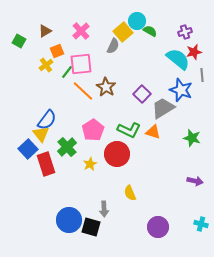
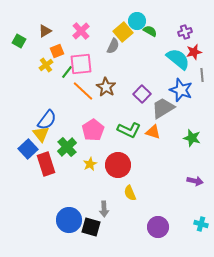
red circle: moved 1 px right, 11 px down
